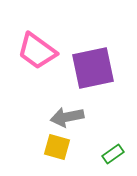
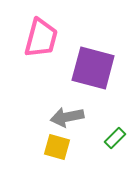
pink trapezoid: moved 4 px right, 13 px up; rotated 111 degrees counterclockwise
purple square: rotated 27 degrees clockwise
green rectangle: moved 2 px right, 16 px up; rotated 10 degrees counterclockwise
